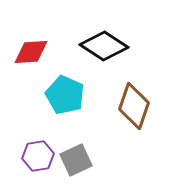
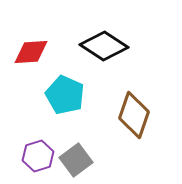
brown diamond: moved 9 px down
purple hexagon: rotated 8 degrees counterclockwise
gray square: rotated 12 degrees counterclockwise
